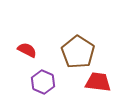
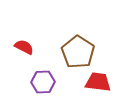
red semicircle: moved 3 px left, 3 px up
purple hexagon: rotated 25 degrees counterclockwise
